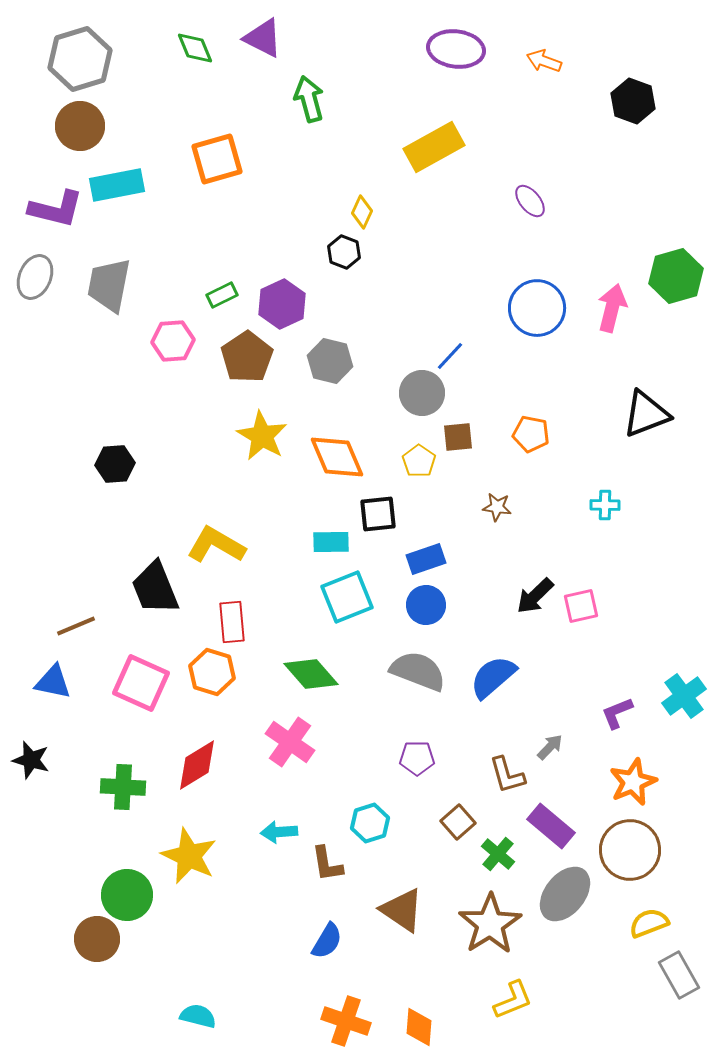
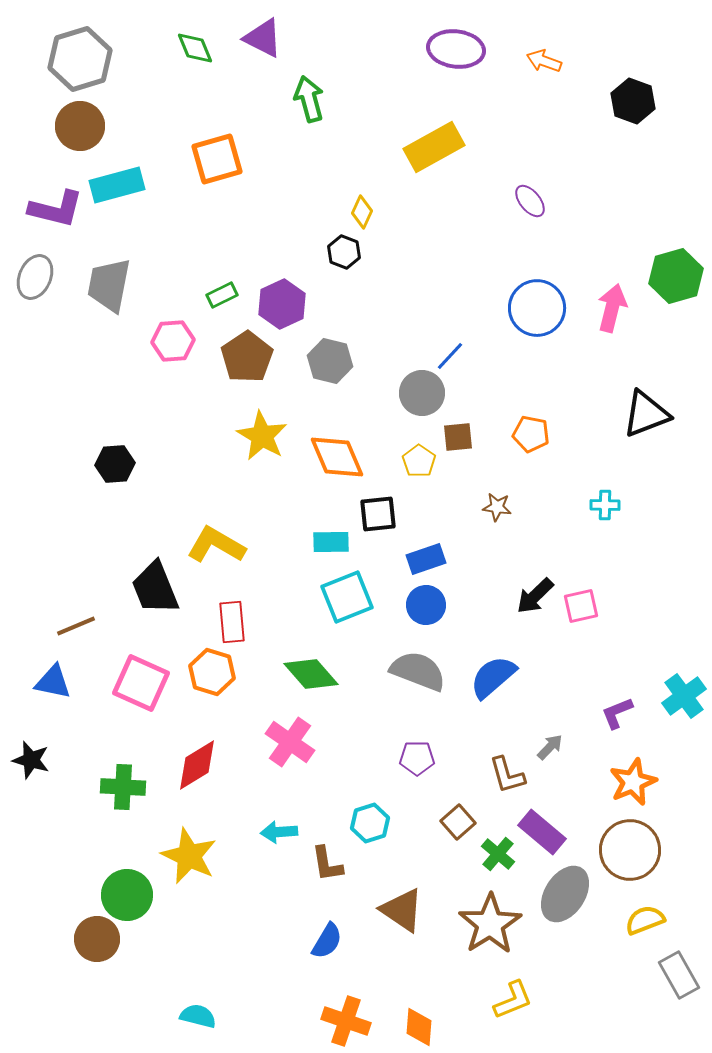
cyan rectangle at (117, 185): rotated 4 degrees counterclockwise
purple rectangle at (551, 826): moved 9 px left, 6 px down
gray ellipse at (565, 894): rotated 6 degrees counterclockwise
yellow semicircle at (649, 923): moved 4 px left, 3 px up
